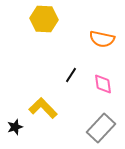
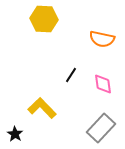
yellow L-shape: moved 1 px left
black star: moved 7 px down; rotated 21 degrees counterclockwise
